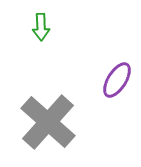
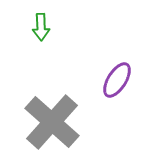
gray cross: moved 4 px right
